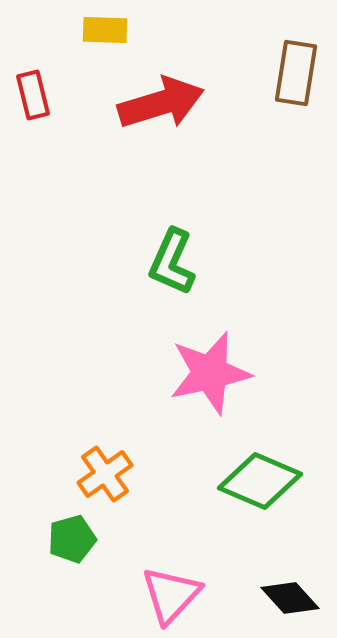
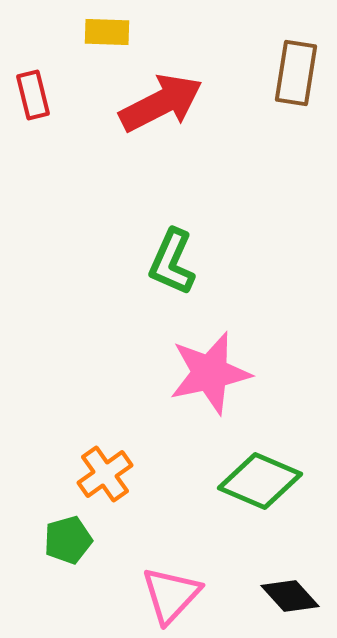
yellow rectangle: moved 2 px right, 2 px down
red arrow: rotated 10 degrees counterclockwise
green pentagon: moved 4 px left, 1 px down
black diamond: moved 2 px up
